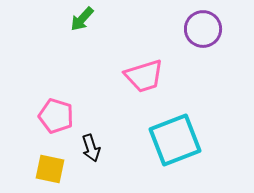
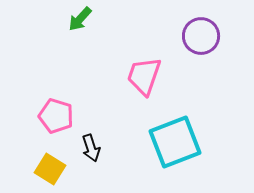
green arrow: moved 2 px left
purple circle: moved 2 px left, 7 px down
pink trapezoid: rotated 126 degrees clockwise
cyan square: moved 2 px down
yellow square: rotated 20 degrees clockwise
